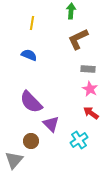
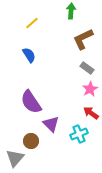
yellow line: rotated 40 degrees clockwise
brown L-shape: moved 5 px right
blue semicircle: rotated 35 degrees clockwise
gray rectangle: moved 1 px left, 1 px up; rotated 32 degrees clockwise
pink star: rotated 14 degrees clockwise
purple semicircle: rotated 10 degrees clockwise
cyan cross: moved 6 px up; rotated 12 degrees clockwise
gray triangle: moved 1 px right, 2 px up
